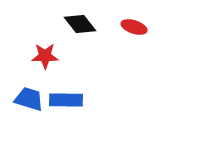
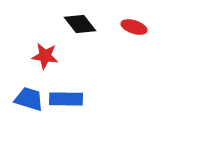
red star: rotated 8 degrees clockwise
blue rectangle: moved 1 px up
